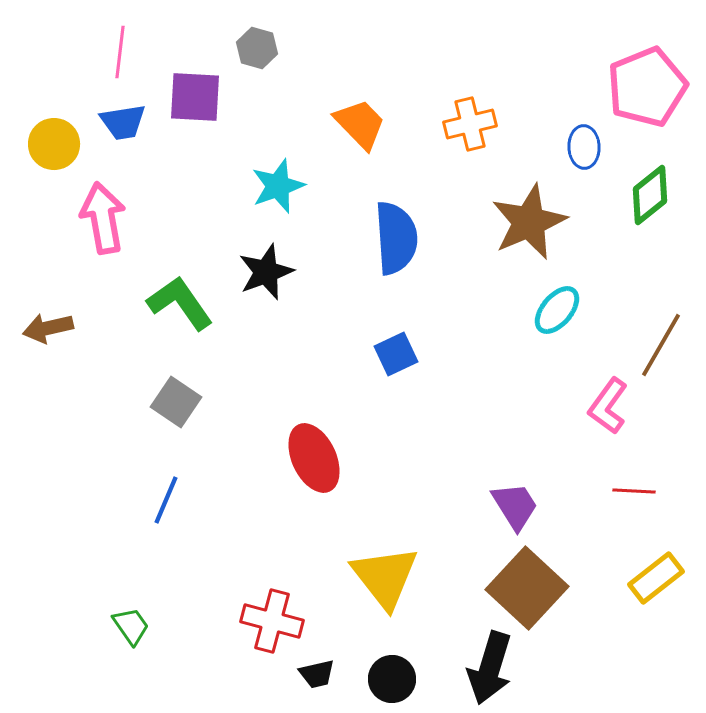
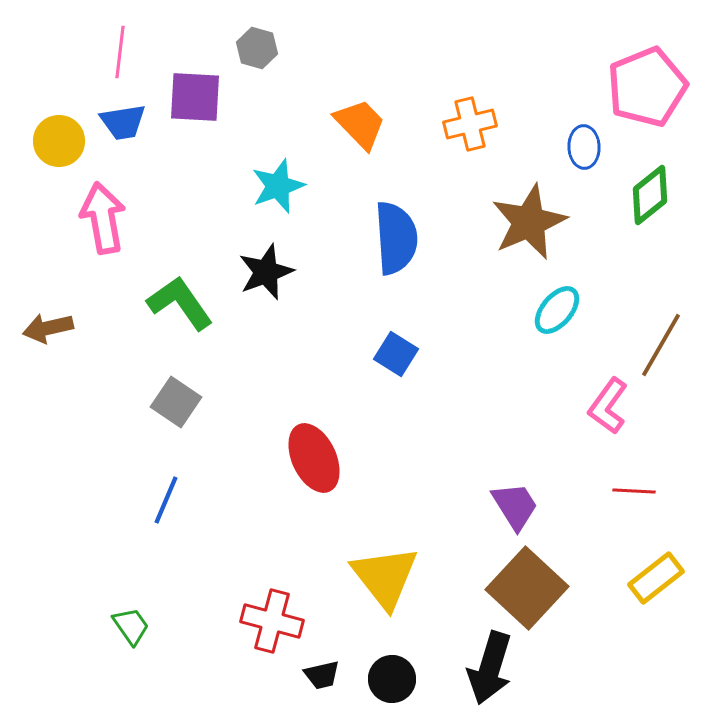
yellow circle: moved 5 px right, 3 px up
blue square: rotated 33 degrees counterclockwise
black trapezoid: moved 5 px right, 1 px down
